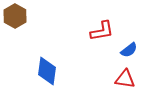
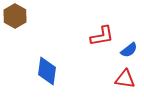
red L-shape: moved 5 px down
